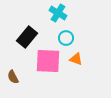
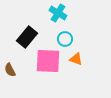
cyan circle: moved 1 px left, 1 px down
brown semicircle: moved 3 px left, 7 px up
